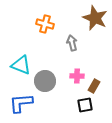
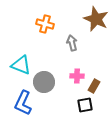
brown star: moved 1 px right, 1 px down
gray circle: moved 1 px left, 1 px down
blue L-shape: moved 2 px right; rotated 60 degrees counterclockwise
